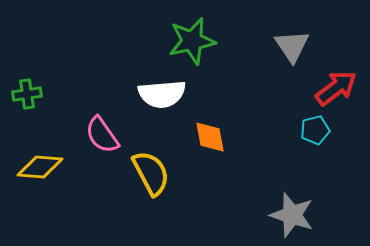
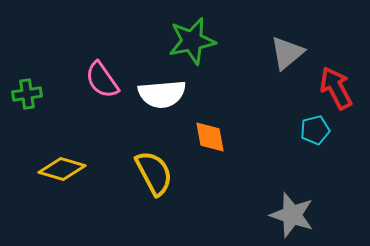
gray triangle: moved 5 px left, 7 px down; rotated 24 degrees clockwise
red arrow: rotated 81 degrees counterclockwise
pink semicircle: moved 55 px up
yellow diamond: moved 22 px right, 2 px down; rotated 12 degrees clockwise
yellow semicircle: moved 3 px right
